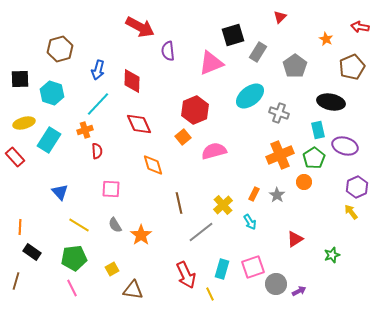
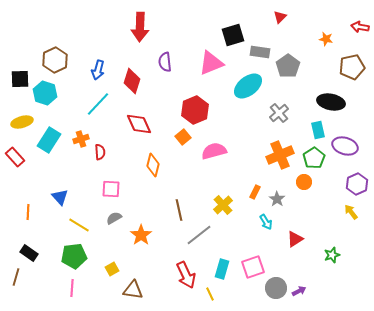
red arrow at (140, 27): rotated 64 degrees clockwise
orange star at (326, 39): rotated 16 degrees counterclockwise
brown hexagon at (60, 49): moved 5 px left, 11 px down; rotated 10 degrees counterclockwise
purple semicircle at (168, 51): moved 3 px left, 11 px down
gray rectangle at (258, 52): moved 2 px right; rotated 66 degrees clockwise
gray pentagon at (295, 66): moved 7 px left
brown pentagon at (352, 67): rotated 10 degrees clockwise
red diamond at (132, 81): rotated 15 degrees clockwise
cyan hexagon at (52, 93): moved 7 px left
cyan ellipse at (250, 96): moved 2 px left, 10 px up
gray cross at (279, 113): rotated 30 degrees clockwise
yellow ellipse at (24, 123): moved 2 px left, 1 px up
orange cross at (85, 130): moved 4 px left, 9 px down
red semicircle at (97, 151): moved 3 px right, 1 px down
orange diamond at (153, 165): rotated 30 degrees clockwise
purple hexagon at (357, 187): moved 3 px up
blue triangle at (60, 192): moved 5 px down
orange rectangle at (254, 194): moved 1 px right, 2 px up
gray star at (277, 195): moved 4 px down
brown line at (179, 203): moved 7 px down
cyan arrow at (250, 222): moved 16 px right
gray semicircle at (115, 225): moved 1 px left, 7 px up; rotated 91 degrees clockwise
orange line at (20, 227): moved 8 px right, 15 px up
gray line at (201, 232): moved 2 px left, 3 px down
black rectangle at (32, 252): moved 3 px left, 1 px down
green pentagon at (74, 258): moved 2 px up
brown line at (16, 281): moved 4 px up
gray circle at (276, 284): moved 4 px down
pink line at (72, 288): rotated 30 degrees clockwise
